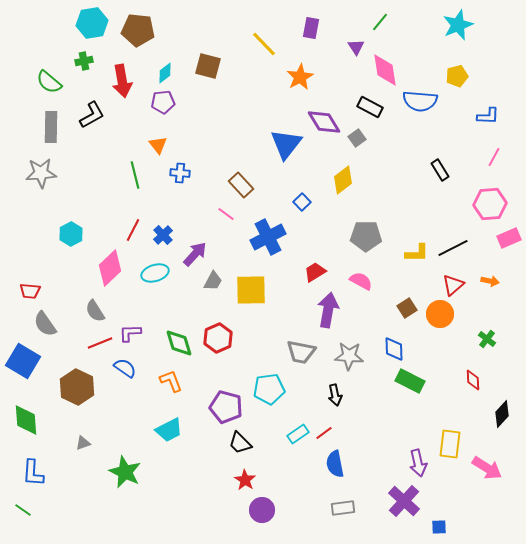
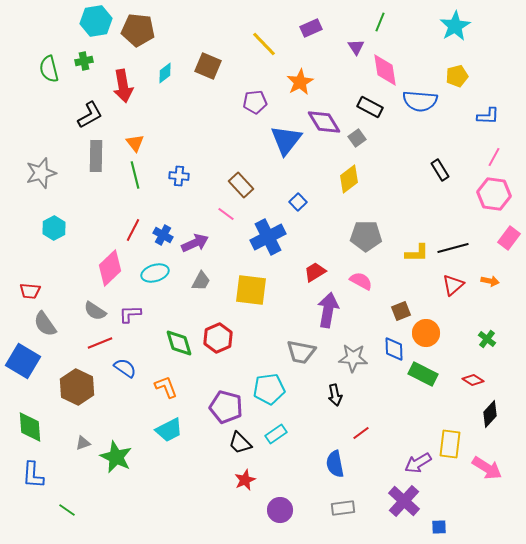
green line at (380, 22): rotated 18 degrees counterclockwise
cyan hexagon at (92, 23): moved 4 px right, 2 px up
cyan star at (458, 25): moved 3 px left, 1 px down; rotated 8 degrees counterclockwise
purple rectangle at (311, 28): rotated 55 degrees clockwise
brown square at (208, 66): rotated 8 degrees clockwise
orange star at (300, 77): moved 5 px down
red arrow at (122, 81): moved 1 px right, 5 px down
green semicircle at (49, 82): moved 13 px up; rotated 36 degrees clockwise
purple pentagon at (163, 102): moved 92 px right
black L-shape at (92, 115): moved 2 px left
gray rectangle at (51, 127): moved 45 px right, 29 px down
blue triangle at (286, 144): moved 4 px up
orange triangle at (158, 145): moved 23 px left, 2 px up
gray star at (41, 173): rotated 12 degrees counterclockwise
blue cross at (180, 173): moved 1 px left, 3 px down
yellow diamond at (343, 180): moved 6 px right, 1 px up
blue square at (302, 202): moved 4 px left
pink hexagon at (490, 204): moved 4 px right, 10 px up; rotated 12 degrees clockwise
cyan hexagon at (71, 234): moved 17 px left, 6 px up
blue cross at (163, 235): rotated 18 degrees counterclockwise
pink rectangle at (509, 238): rotated 30 degrees counterclockwise
black line at (453, 248): rotated 12 degrees clockwise
purple arrow at (195, 254): moved 11 px up; rotated 24 degrees clockwise
gray trapezoid at (213, 281): moved 12 px left
yellow square at (251, 290): rotated 8 degrees clockwise
brown square at (407, 308): moved 6 px left, 3 px down; rotated 12 degrees clockwise
gray semicircle at (95, 311): rotated 25 degrees counterclockwise
orange circle at (440, 314): moved 14 px left, 19 px down
purple L-shape at (130, 333): moved 19 px up
gray star at (349, 356): moved 4 px right, 2 px down
red diamond at (473, 380): rotated 55 degrees counterclockwise
orange L-shape at (171, 381): moved 5 px left, 6 px down
green rectangle at (410, 381): moved 13 px right, 7 px up
black diamond at (502, 414): moved 12 px left
green diamond at (26, 420): moved 4 px right, 7 px down
red line at (324, 433): moved 37 px right
cyan rectangle at (298, 434): moved 22 px left
purple arrow at (418, 463): rotated 72 degrees clockwise
green star at (125, 472): moved 9 px left, 15 px up
blue L-shape at (33, 473): moved 2 px down
red star at (245, 480): rotated 15 degrees clockwise
green line at (23, 510): moved 44 px right
purple circle at (262, 510): moved 18 px right
